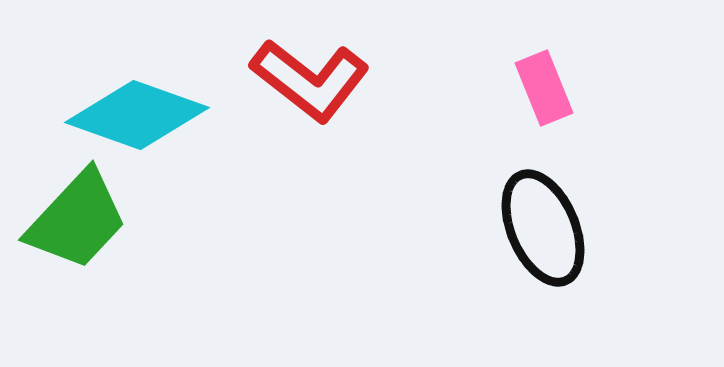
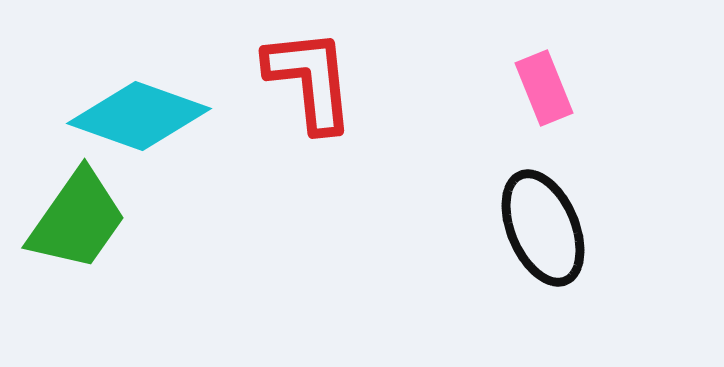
red L-shape: rotated 134 degrees counterclockwise
cyan diamond: moved 2 px right, 1 px down
green trapezoid: rotated 8 degrees counterclockwise
